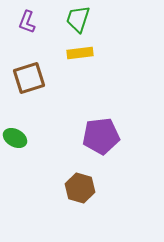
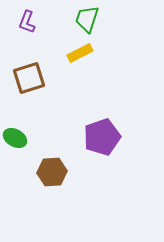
green trapezoid: moved 9 px right
yellow rectangle: rotated 20 degrees counterclockwise
purple pentagon: moved 1 px right, 1 px down; rotated 12 degrees counterclockwise
brown hexagon: moved 28 px left, 16 px up; rotated 20 degrees counterclockwise
